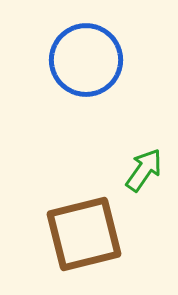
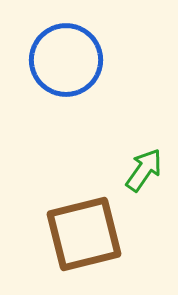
blue circle: moved 20 px left
